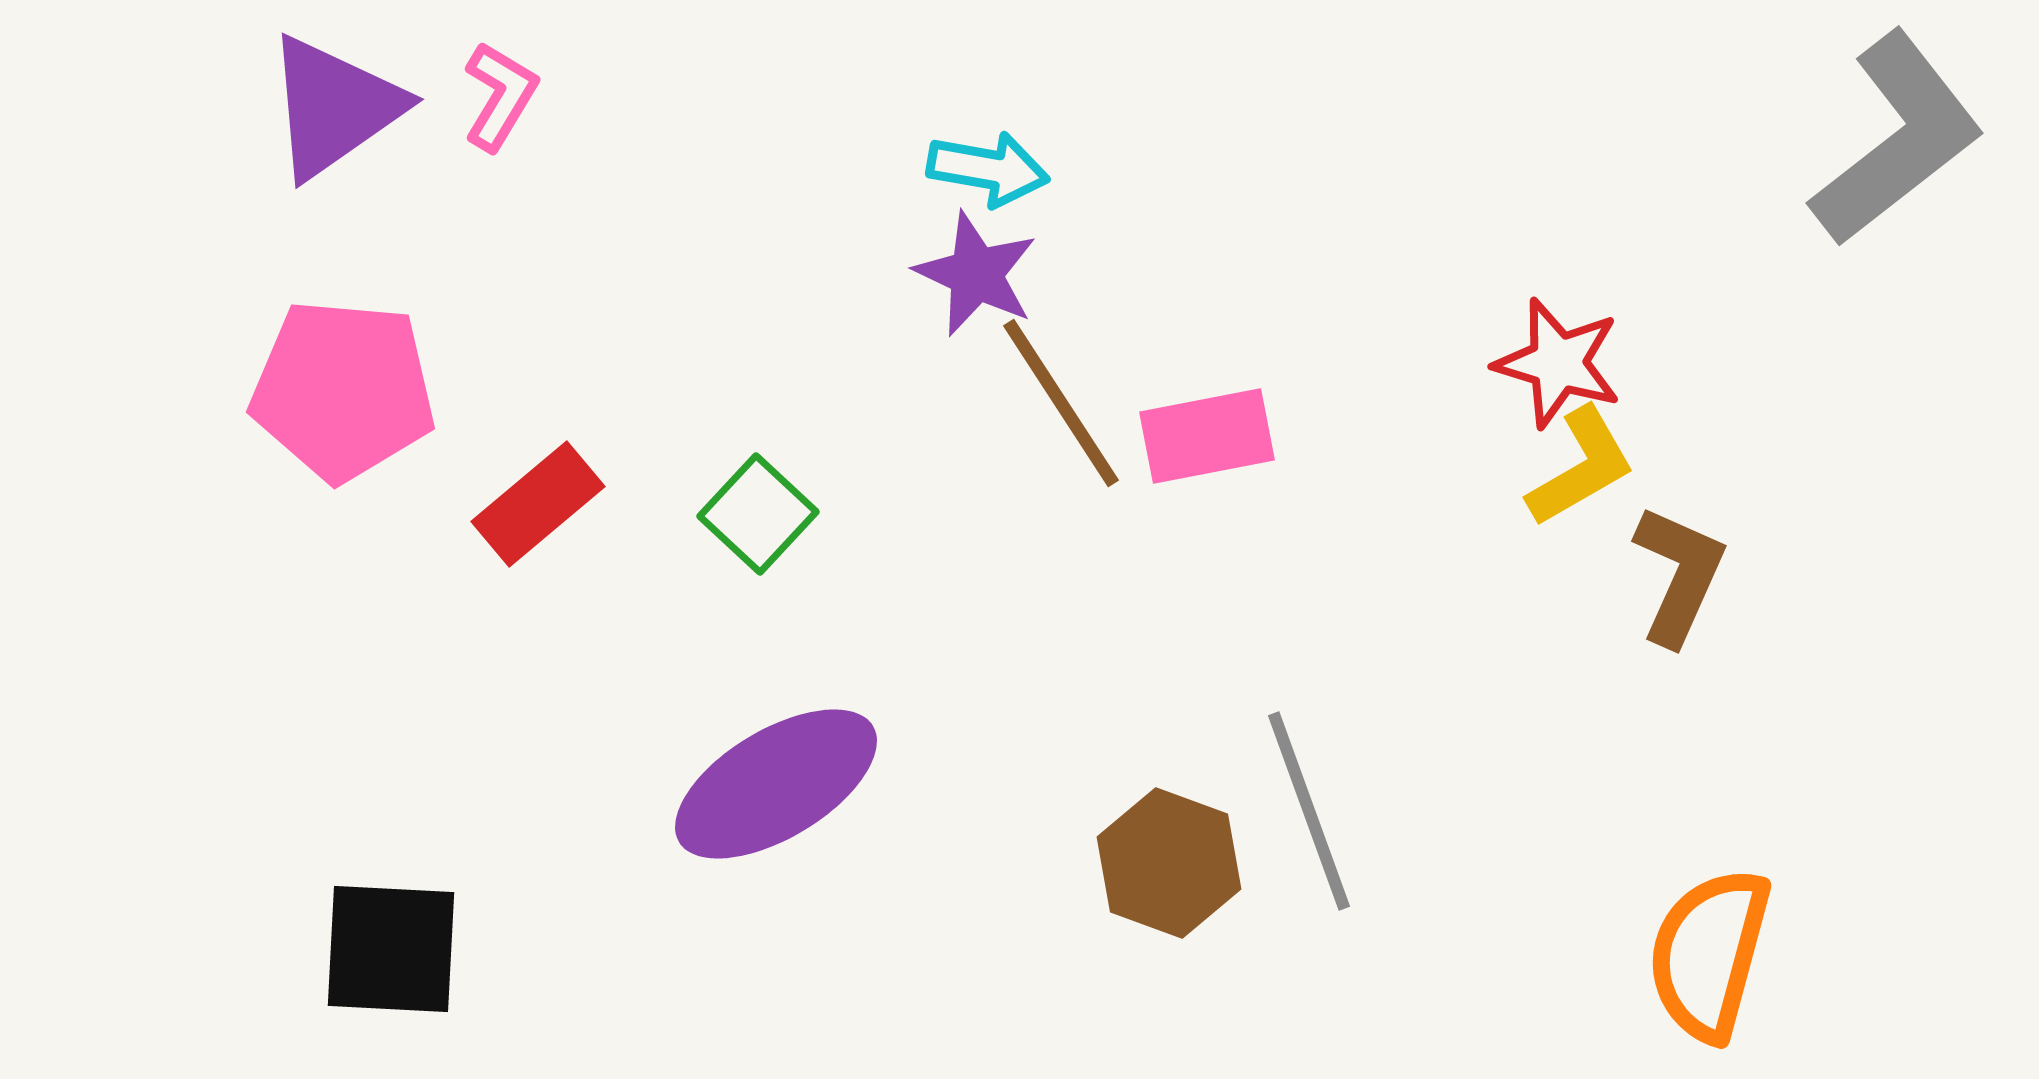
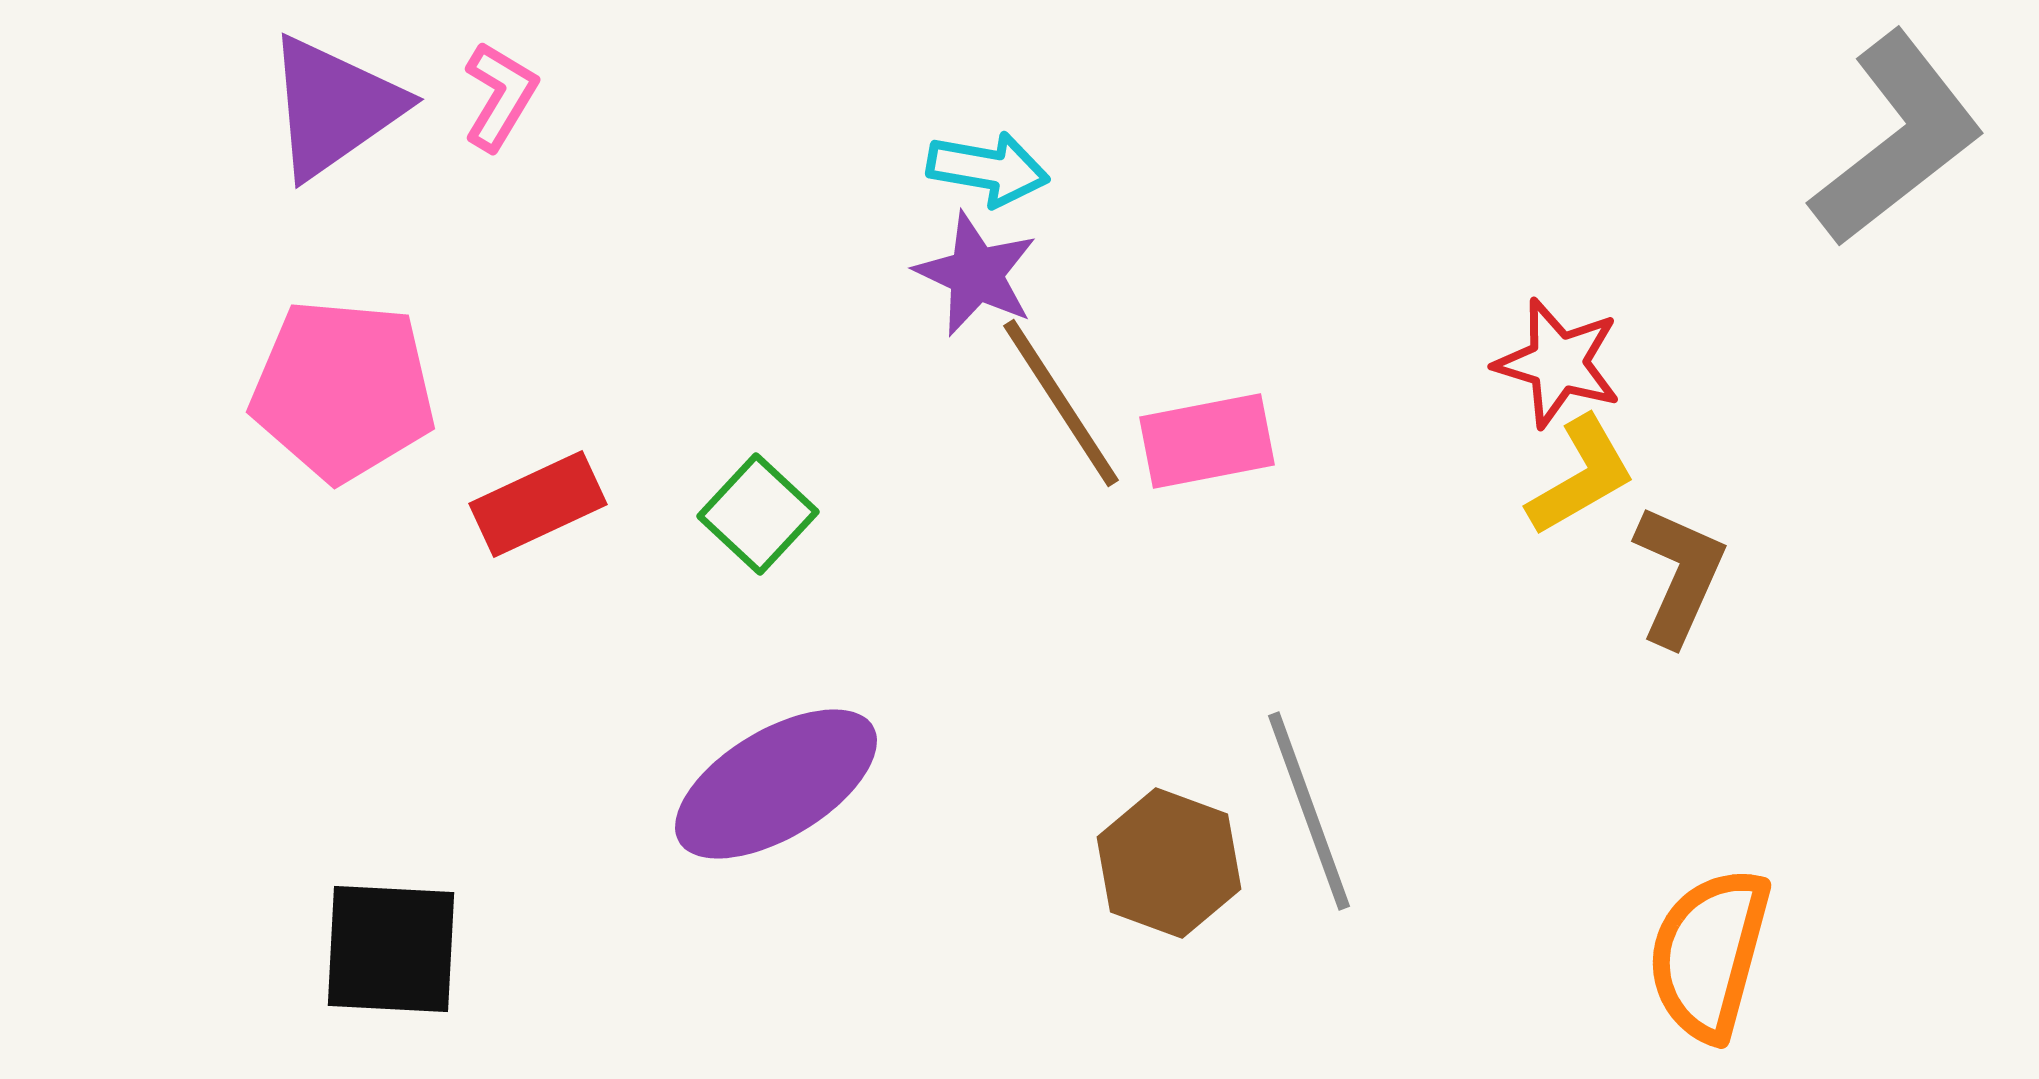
pink rectangle: moved 5 px down
yellow L-shape: moved 9 px down
red rectangle: rotated 15 degrees clockwise
